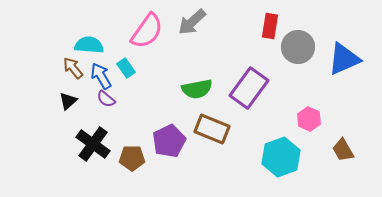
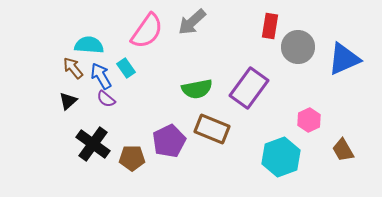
pink hexagon: moved 1 px down; rotated 10 degrees clockwise
